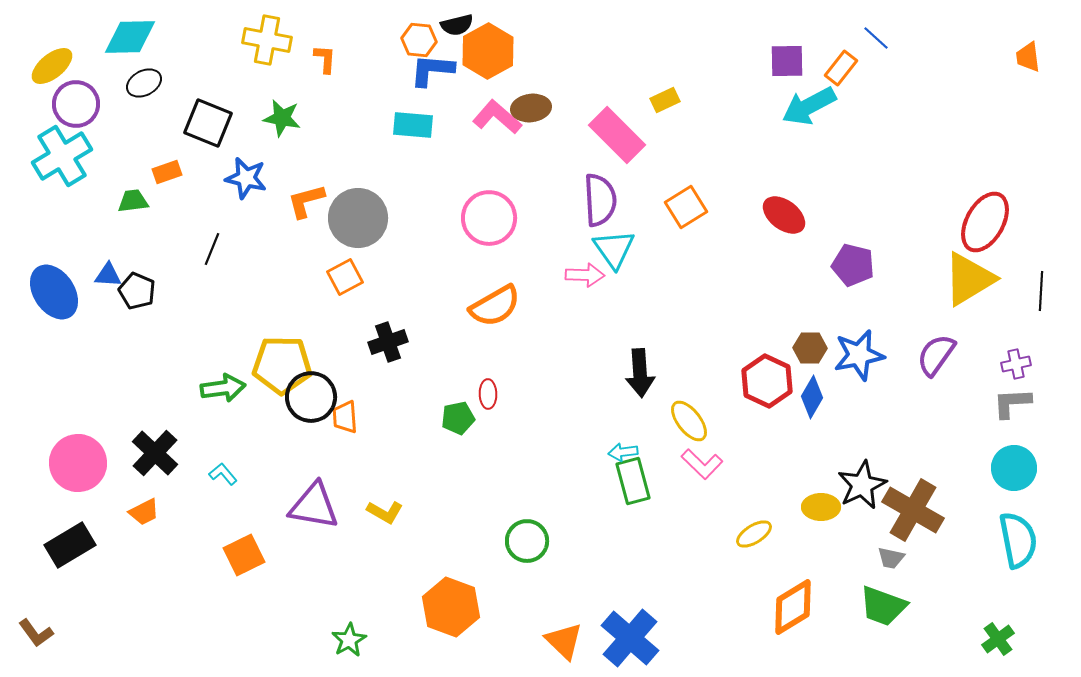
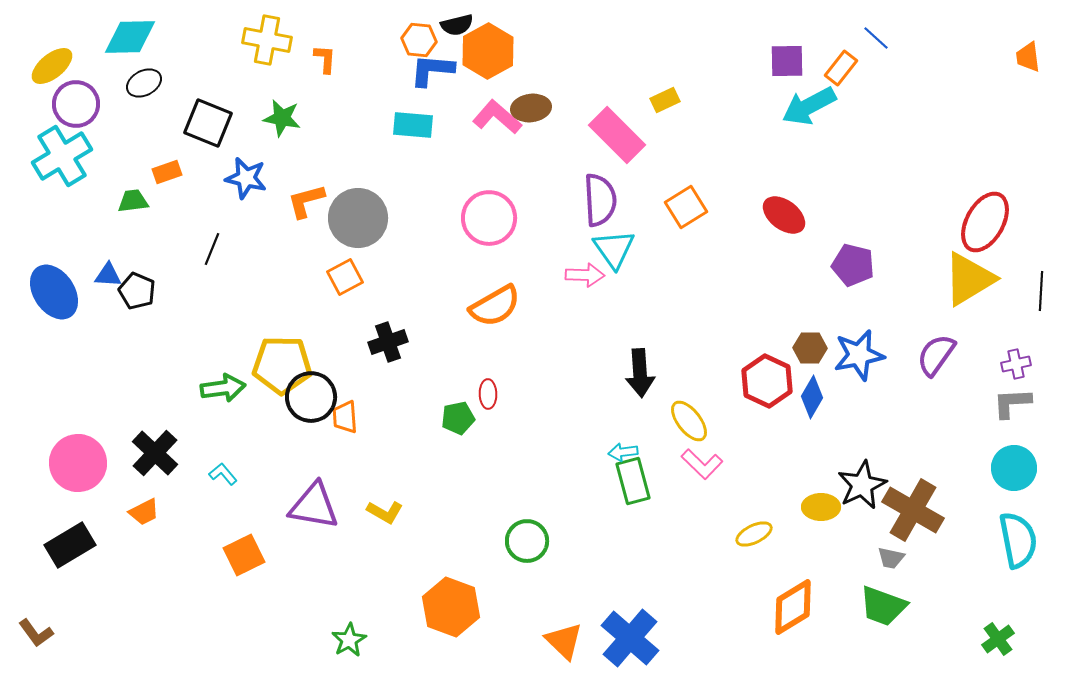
yellow ellipse at (754, 534): rotated 6 degrees clockwise
